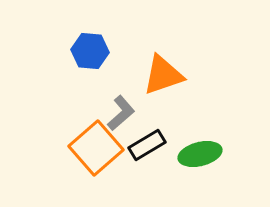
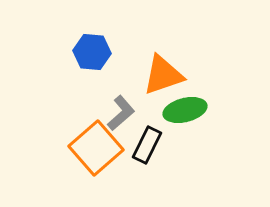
blue hexagon: moved 2 px right, 1 px down
black rectangle: rotated 33 degrees counterclockwise
green ellipse: moved 15 px left, 44 px up
